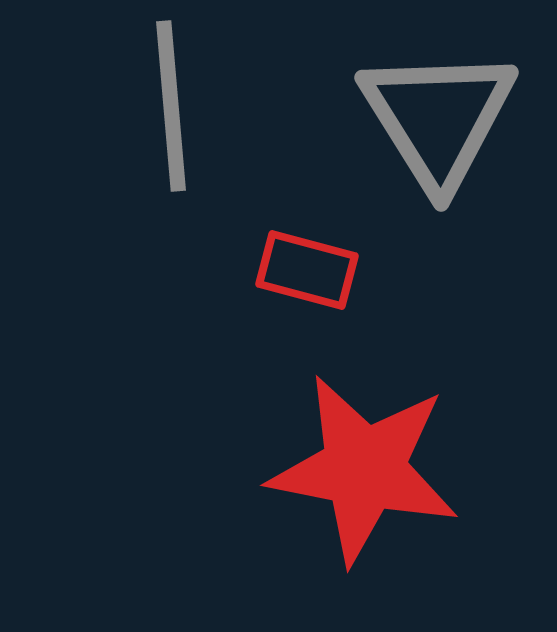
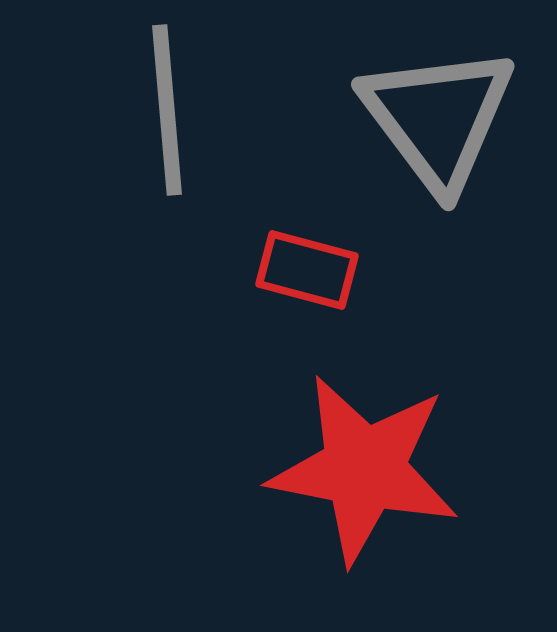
gray line: moved 4 px left, 4 px down
gray triangle: rotated 5 degrees counterclockwise
